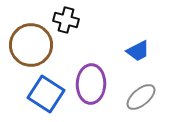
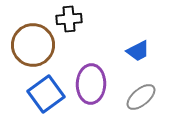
black cross: moved 3 px right, 1 px up; rotated 20 degrees counterclockwise
brown circle: moved 2 px right
blue square: rotated 21 degrees clockwise
